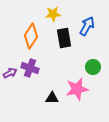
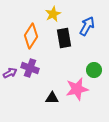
yellow star: rotated 21 degrees counterclockwise
green circle: moved 1 px right, 3 px down
